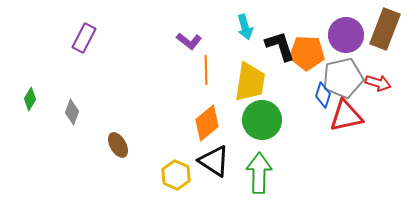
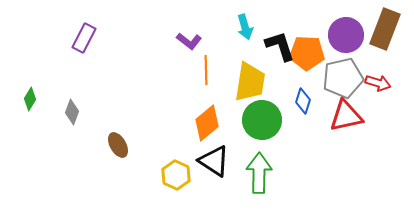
blue diamond: moved 20 px left, 6 px down
